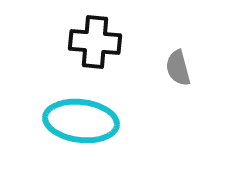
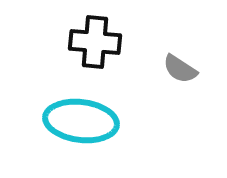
gray semicircle: moved 2 px right, 1 px down; rotated 42 degrees counterclockwise
